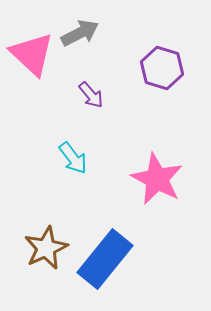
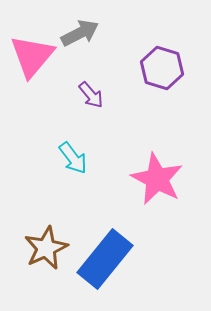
pink triangle: moved 2 px down; rotated 27 degrees clockwise
